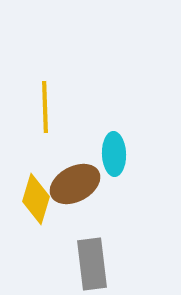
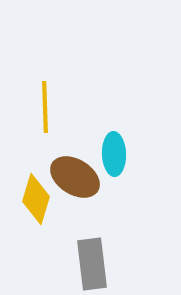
brown ellipse: moved 7 px up; rotated 60 degrees clockwise
